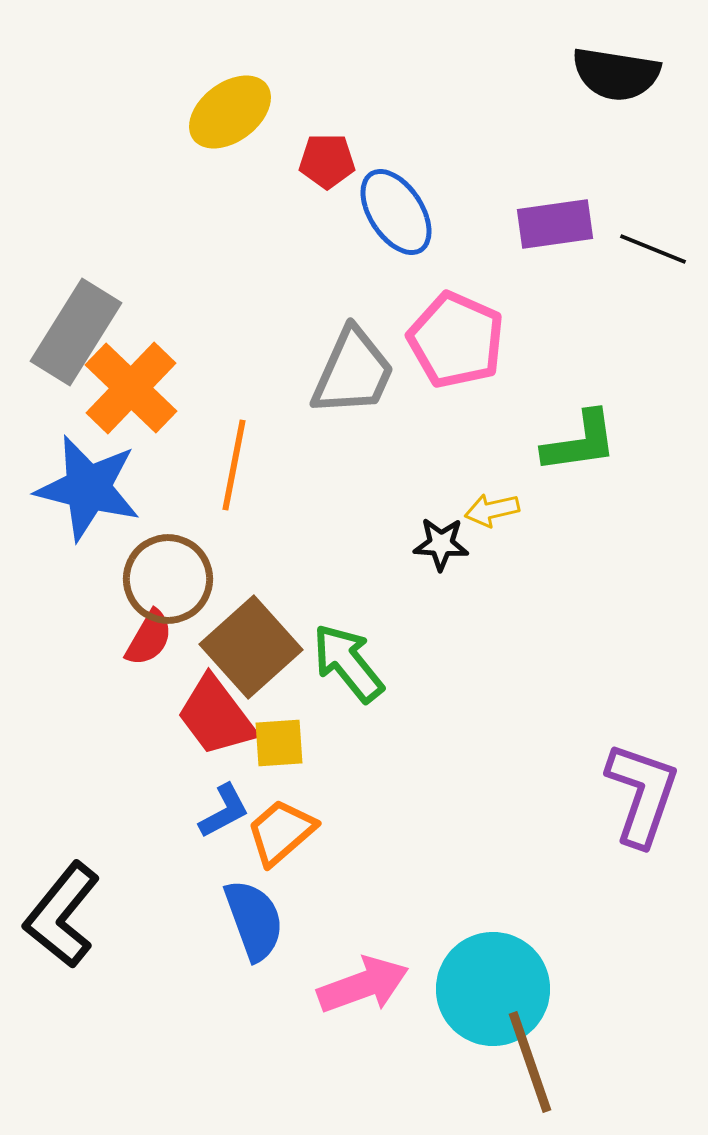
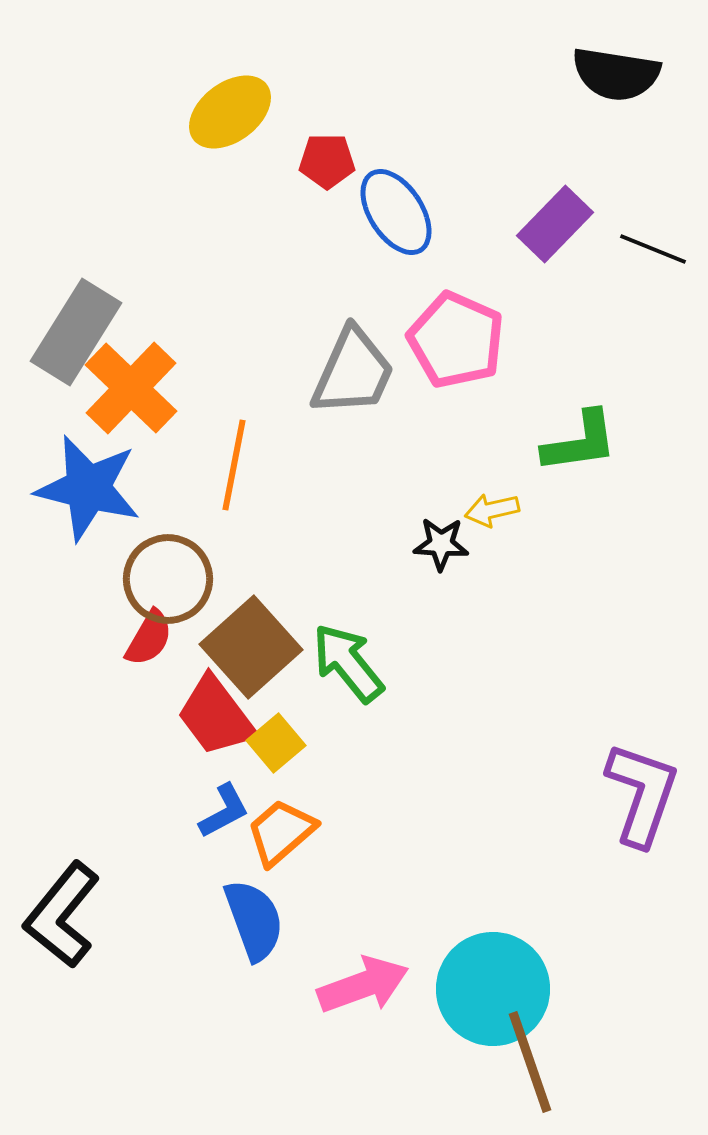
purple rectangle: rotated 38 degrees counterclockwise
yellow square: moved 3 px left; rotated 36 degrees counterclockwise
